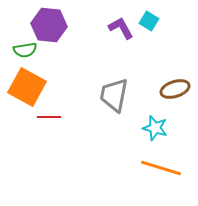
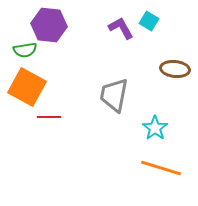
brown ellipse: moved 20 px up; rotated 24 degrees clockwise
cyan star: rotated 20 degrees clockwise
